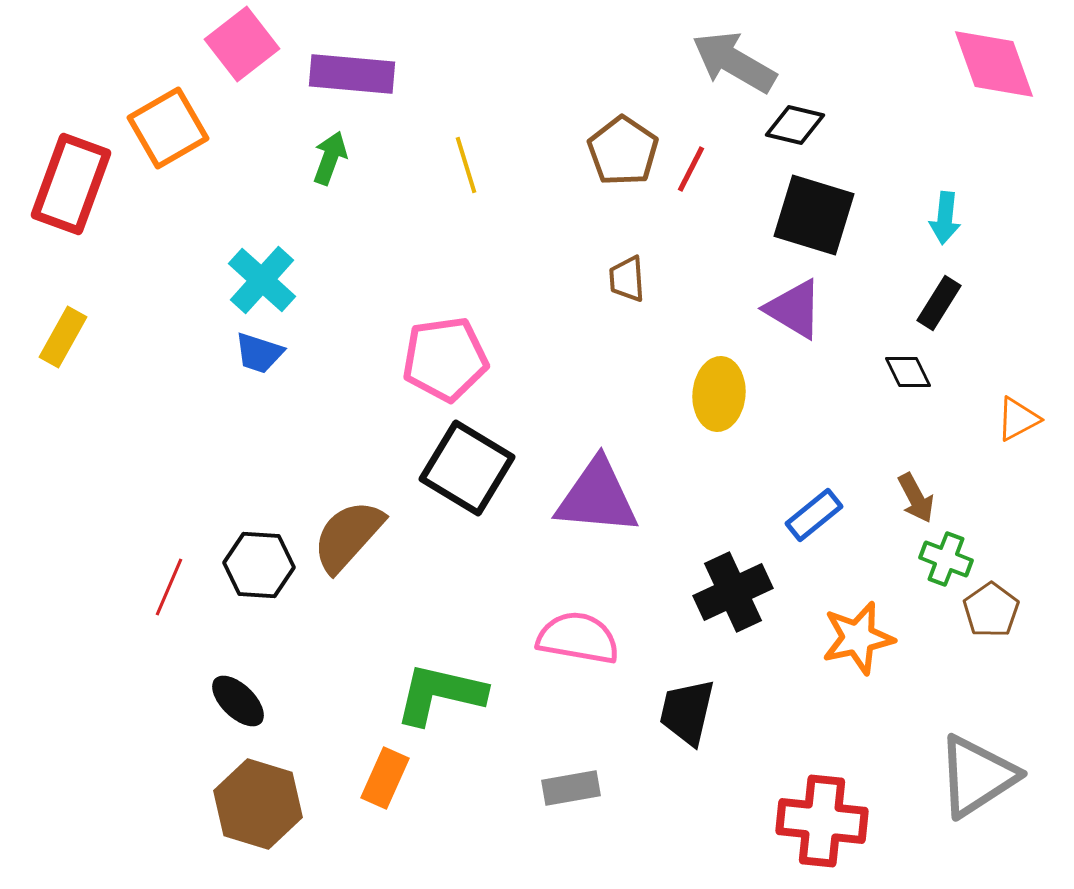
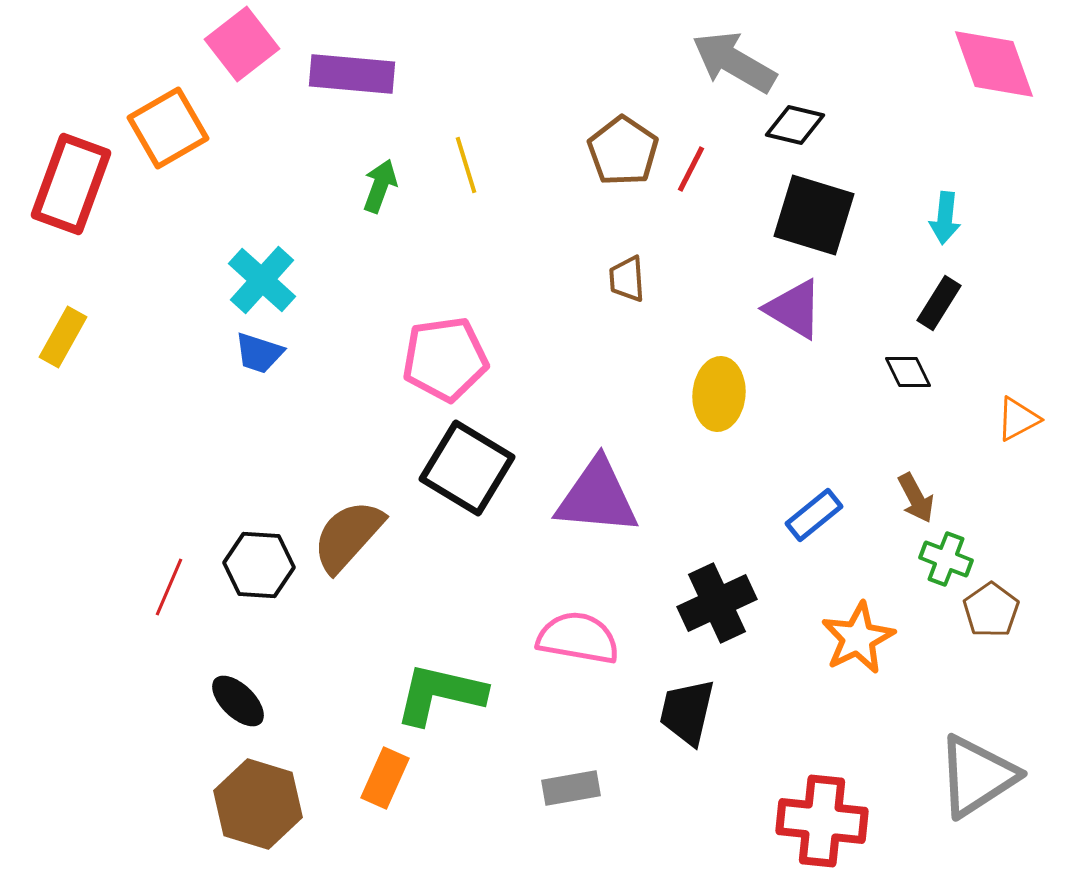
green arrow at (330, 158): moved 50 px right, 28 px down
black cross at (733, 592): moved 16 px left, 11 px down
orange star at (858, 638): rotated 14 degrees counterclockwise
